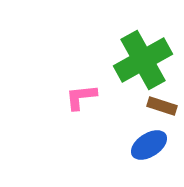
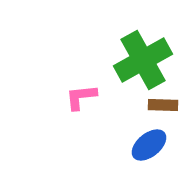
brown rectangle: moved 1 px right, 1 px up; rotated 16 degrees counterclockwise
blue ellipse: rotated 6 degrees counterclockwise
